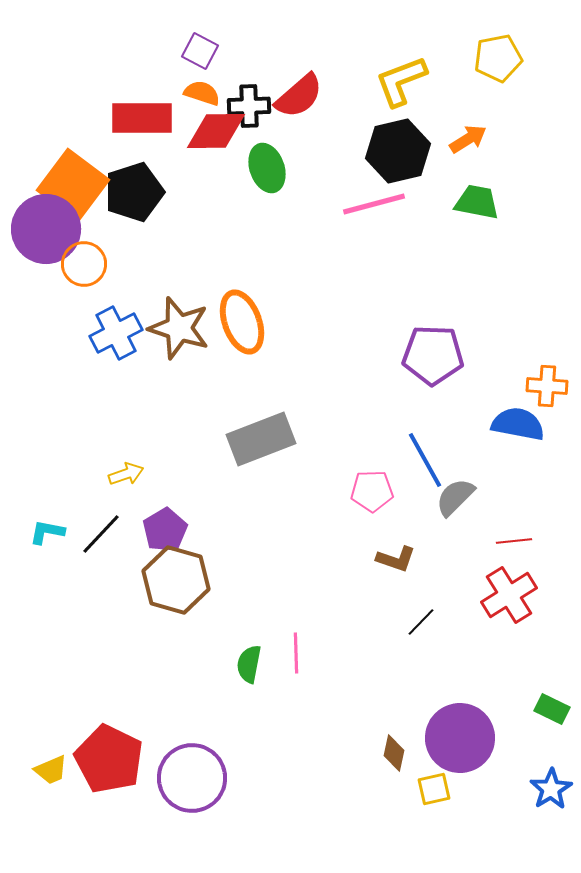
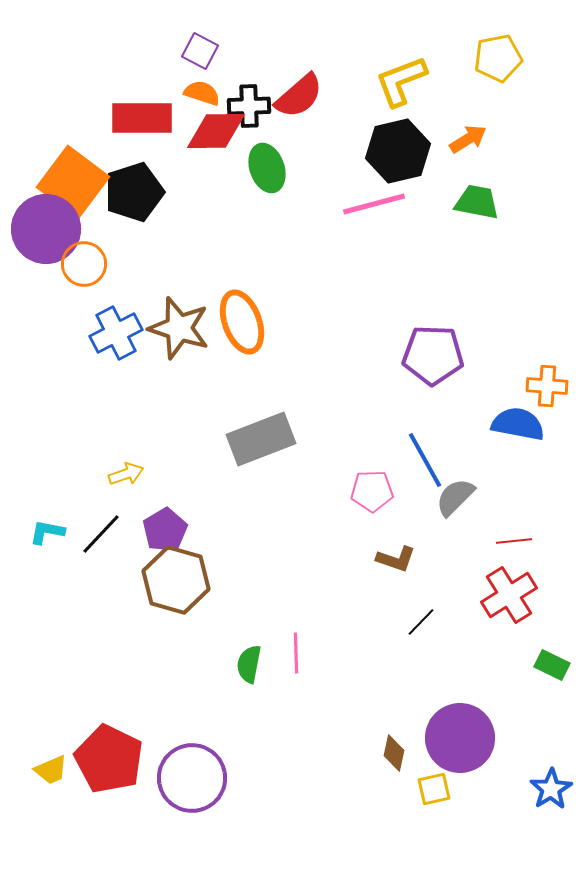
orange square at (73, 185): moved 3 px up
green rectangle at (552, 709): moved 44 px up
